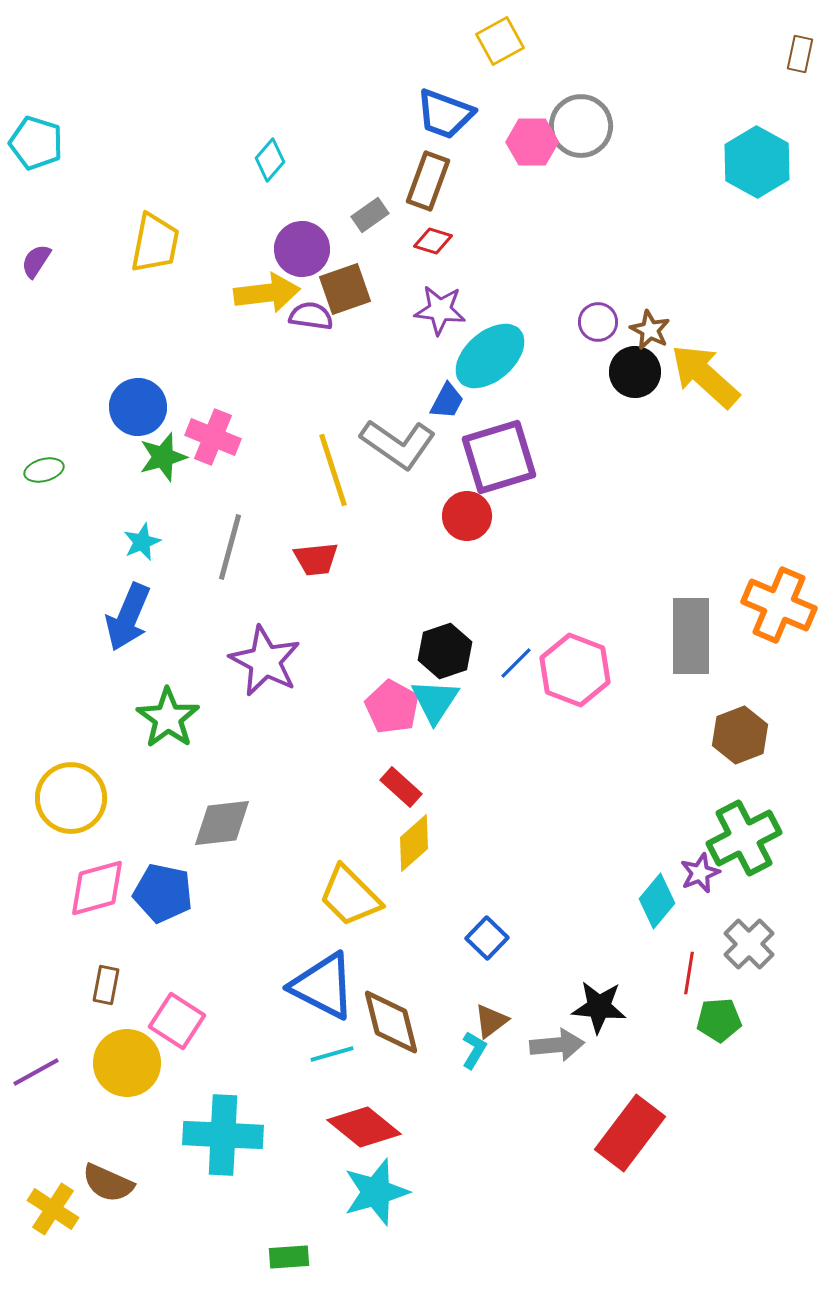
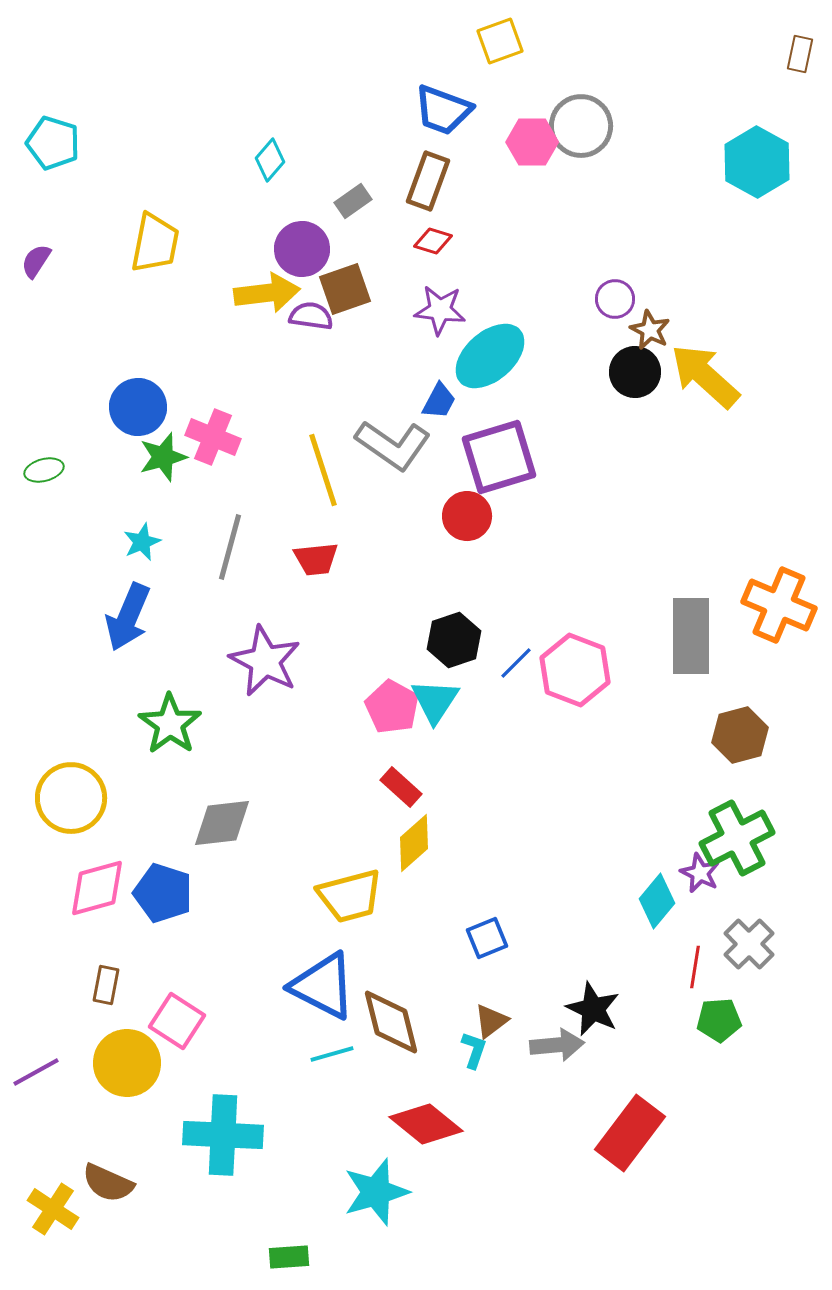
yellow square at (500, 41): rotated 9 degrees clockwise
blue trapezoid at (445, 114): moved 2 px left, 4 px up
cyan pentagon at (36, 143): moved 17 px right
gray rectangle at (370, 215): moved 17 px left, 14 px up
purple circle at (598, 322): moved 17 px right, 23 px up
blue trapezoid at (447, 401): moved 8 px left
gray L-shape at (398, 444): moved 5 px left, 1 px down
yellow line at (333, 470): moved 10 px left
black hexagon at (445, 651): moved 9 px right, 11 px up
green star at (168, 718): moved 2 px right, 6 px down
brown hexagon at (740, 735): rotated 6 degrees clockwise
green cross at (744, 838): moved 7 px left
purple star at (700, 873): rotated 24 degrees counterclockwise
blue pentagon at (163, 893): rotated 6 degrees clockwise
yellow trapezoid at (350, 896): rotated 60 degrees counterclockwise
blue square at (487, 938): rotated 24 degrees clockwise
red line at (689, 973): moved 6 px right, 6 px up
black star at (599, 1007): moved 6 px left, 2 px down; rotated 20 degrees clockwise
cyan L-shape at (474, 1050): rotated 12 degrees counterclockwise
red diamond at (364, 1127): moved 62 px right, 3 px up
